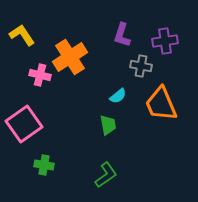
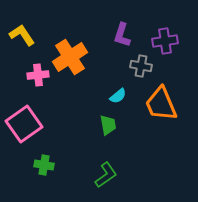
pink cross: moved 2 px left; rotated 20 degrees counterclockwise
